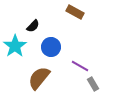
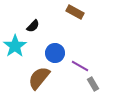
blue circle: moved 4 px right, 6 px down
